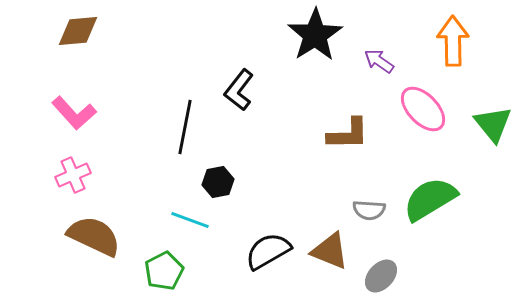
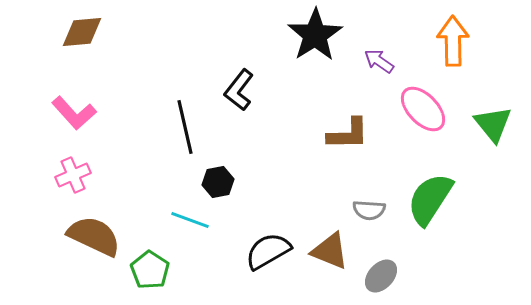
brown diamond: moved 4 px right, 1 px down
black line: rotated 24 degrees counterclockwise
green semicircle: rotated 26 degrees counterclockwise
green pentagon: moved 14 px left, 1 px up; rotated 12 degrees counterclockwise
